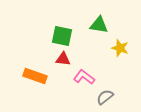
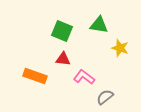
green square: moved 5 px up; rotated 10 degrees clockwise
